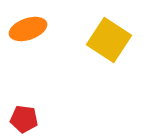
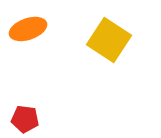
red pentagon: moved 1 px right
